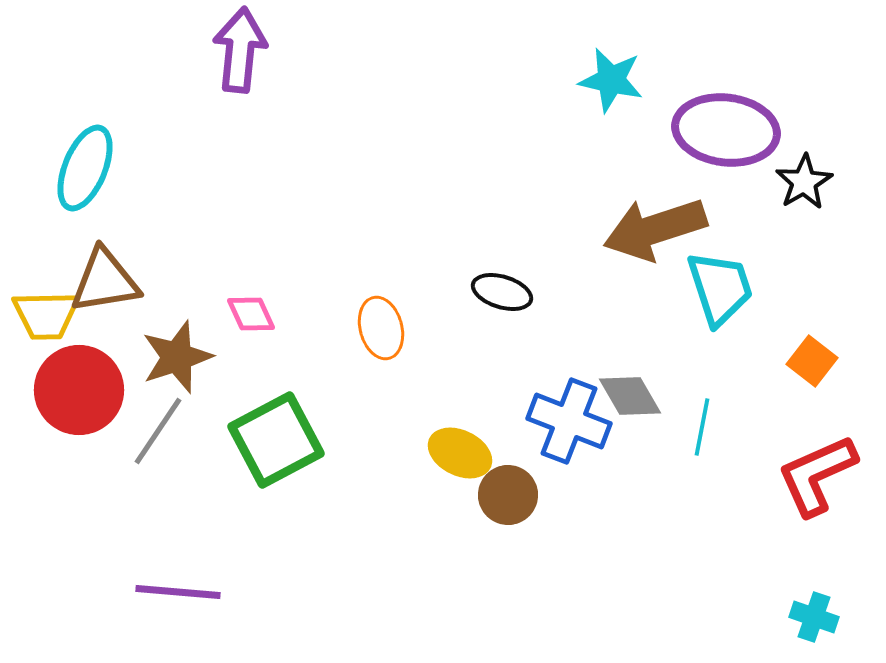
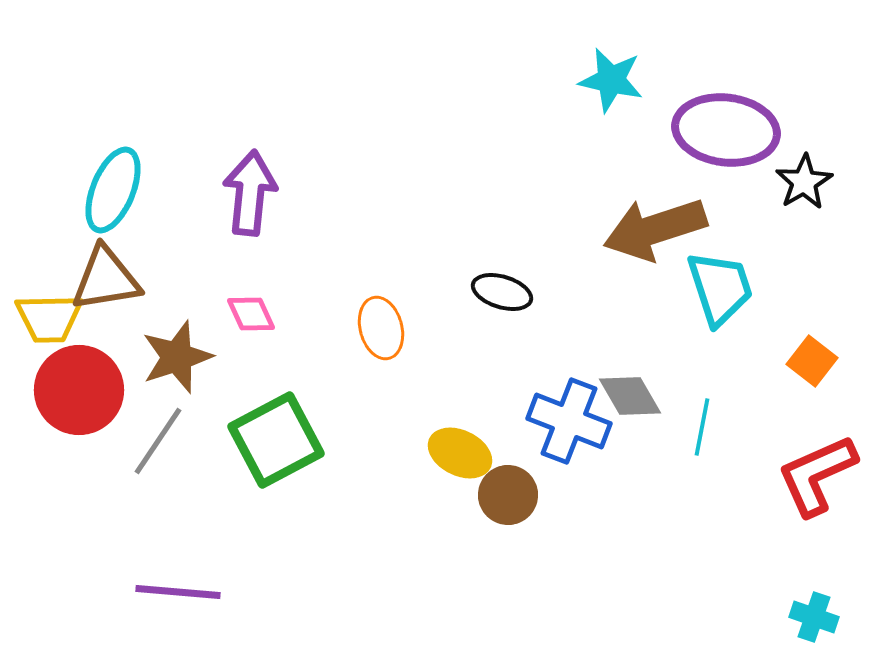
purple arrow: moved 10 px right, 143 px down
cyan ellipse: moved 28 px right, 22 px down
brown triangle: moved 1 px right, 2 px up
yellow trapezoid: moved 3 px right, 3 px down
gray line: moved 10 px down
